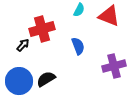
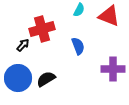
purple cross: moved 1 px left, 3 px down; rotated 15 degrees clockwise
blue circle: moved 1 px left, 3 px up
